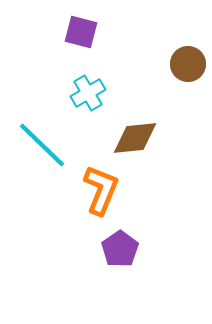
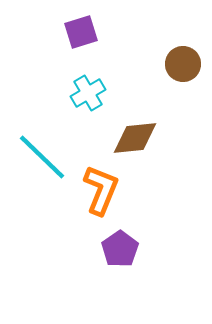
purple square: rotated 32 degrees counterclockwise
brown circle: moved 5 px left
cyan line: moved 12 px down
